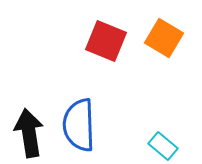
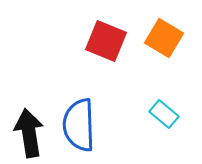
cyan rectangle: moved 1 px right, 32 px up
